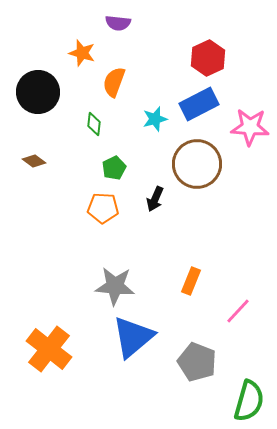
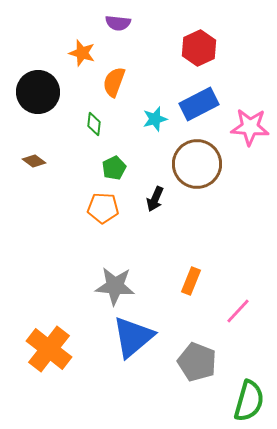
red hexagon: moved 9 px left, 10 px up
